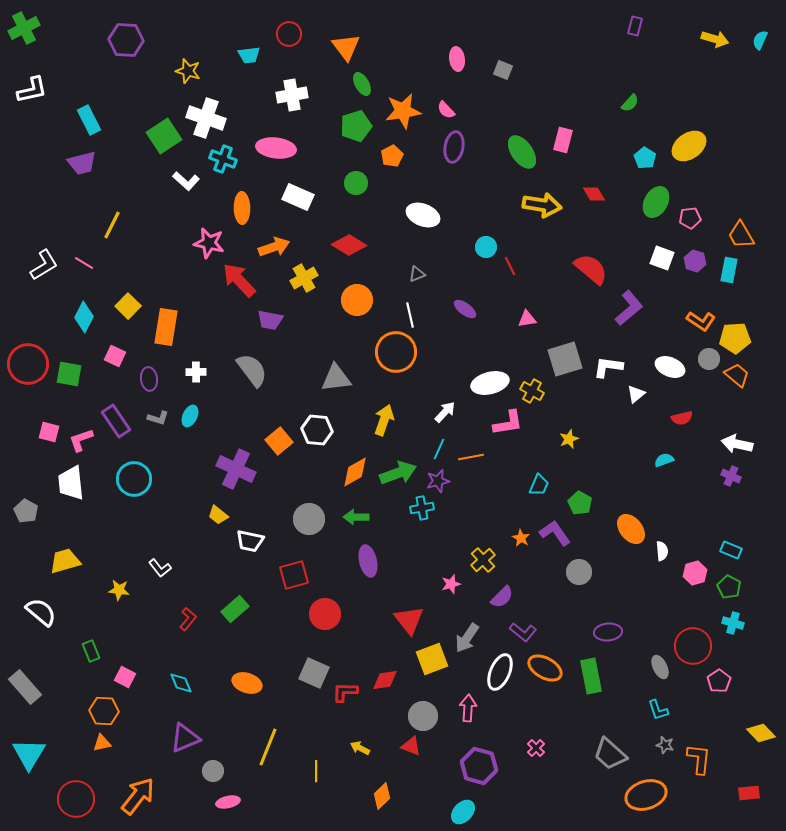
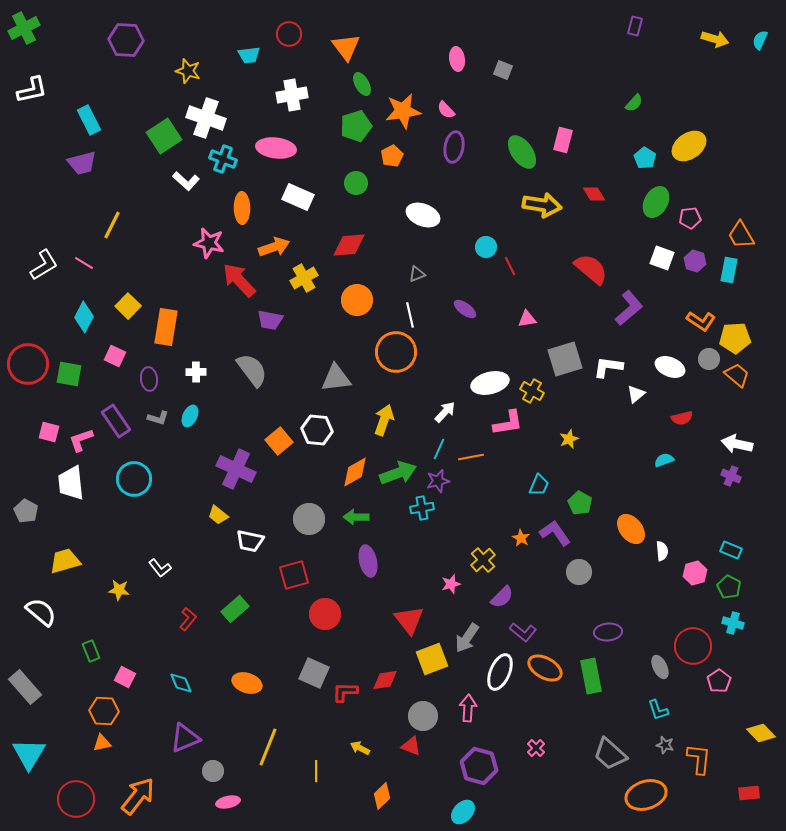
green semicircle at (630, 103): moved 4 px right
red diamond at (349, 245): rotated 36 degrees counterclockwise
